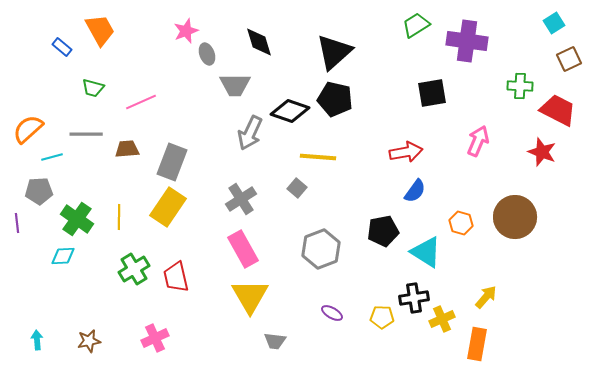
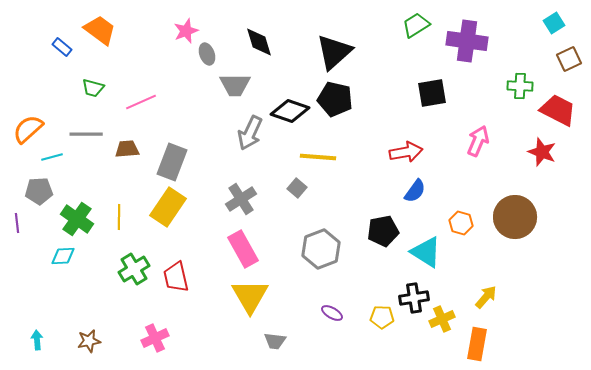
orange trapezoid at (100, 30): rotated 24 degrees counterclockwise
